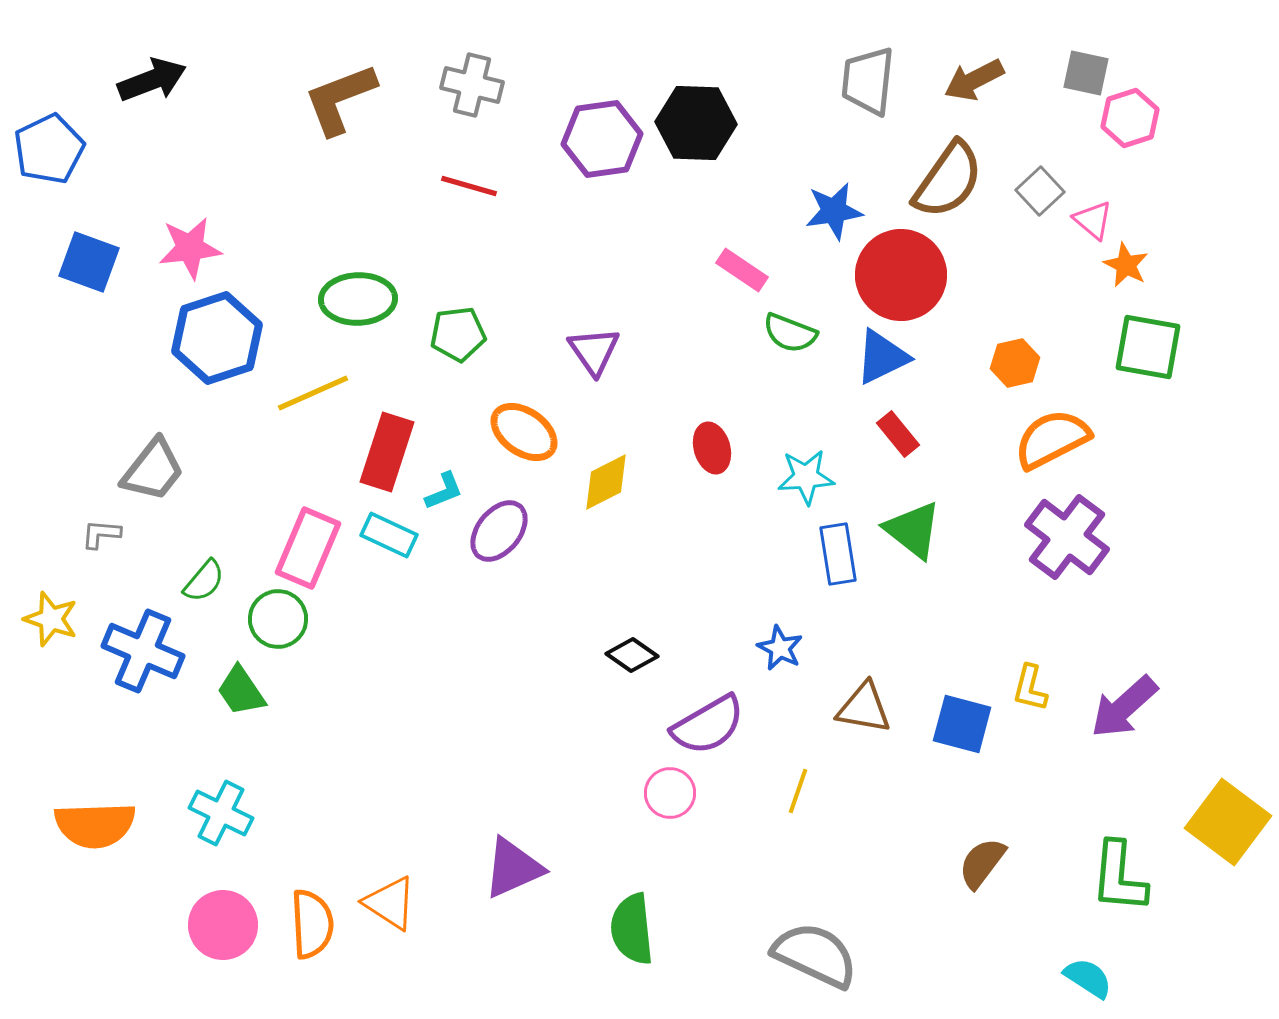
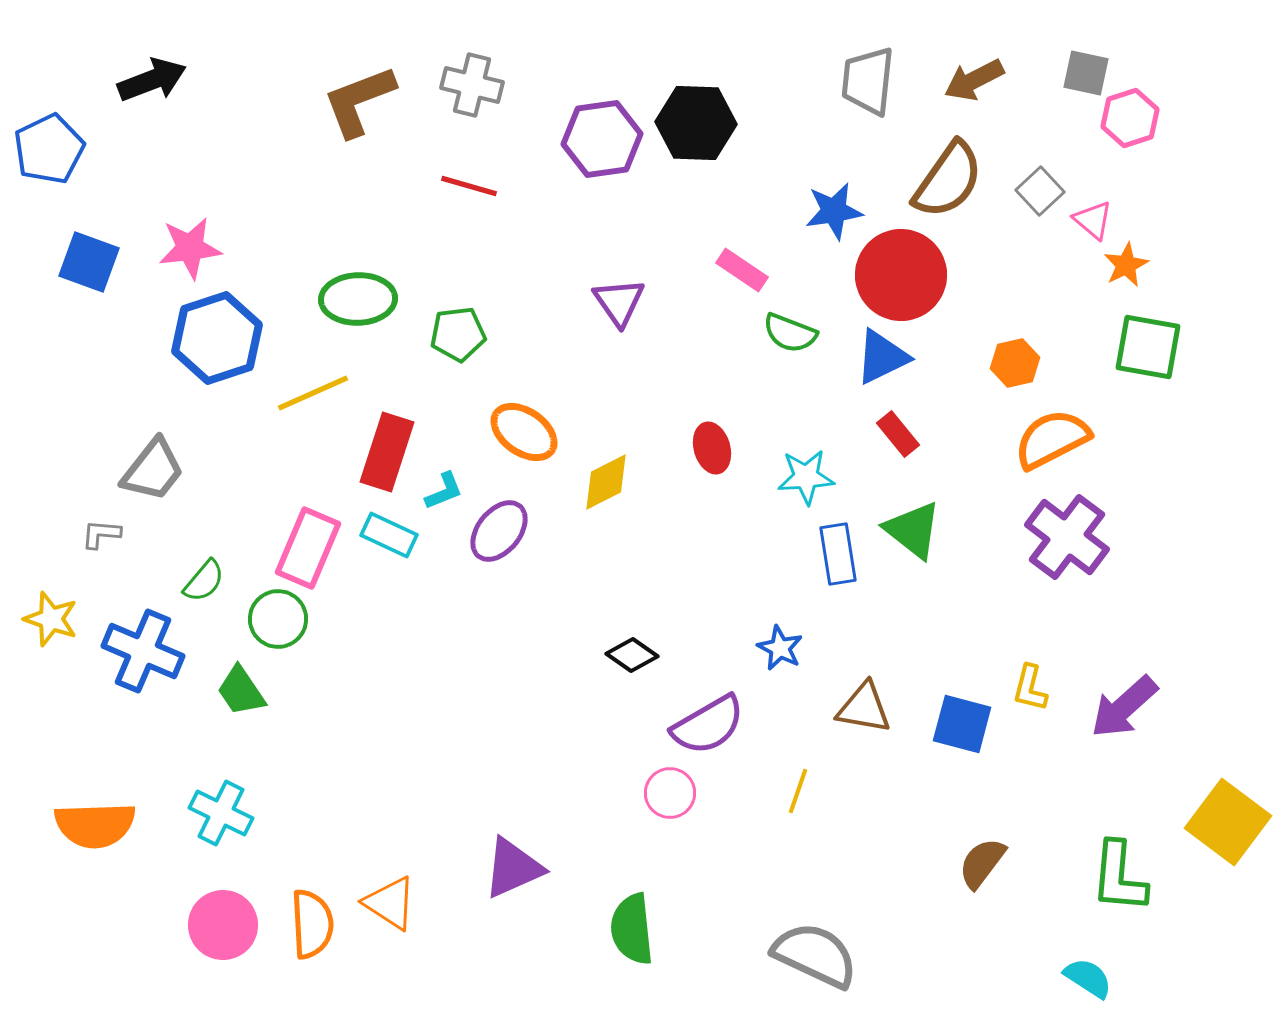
brown L-shape at (340, 99): moved 19 px right, 2 px down
orange star at (1126, 265): rotated 18 degrees clockwise
purple triangle at (594, 351): moved 25 px right, 49 px up
